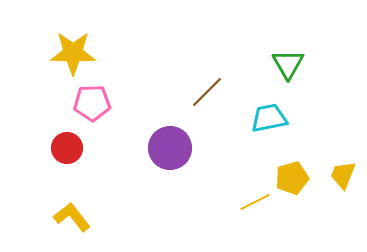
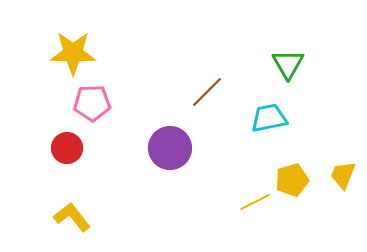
yellow pentagon: moved 2 px down
